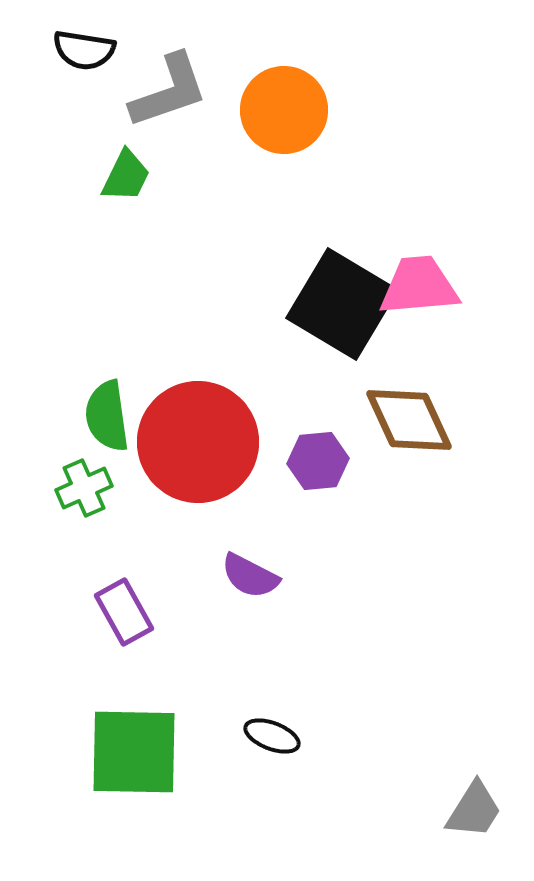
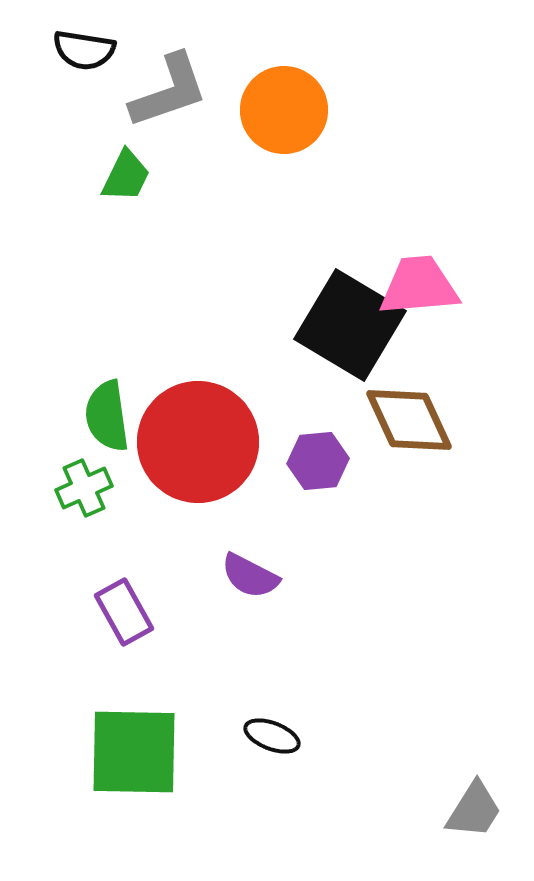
black square: moved 8 px right, 21 px down
